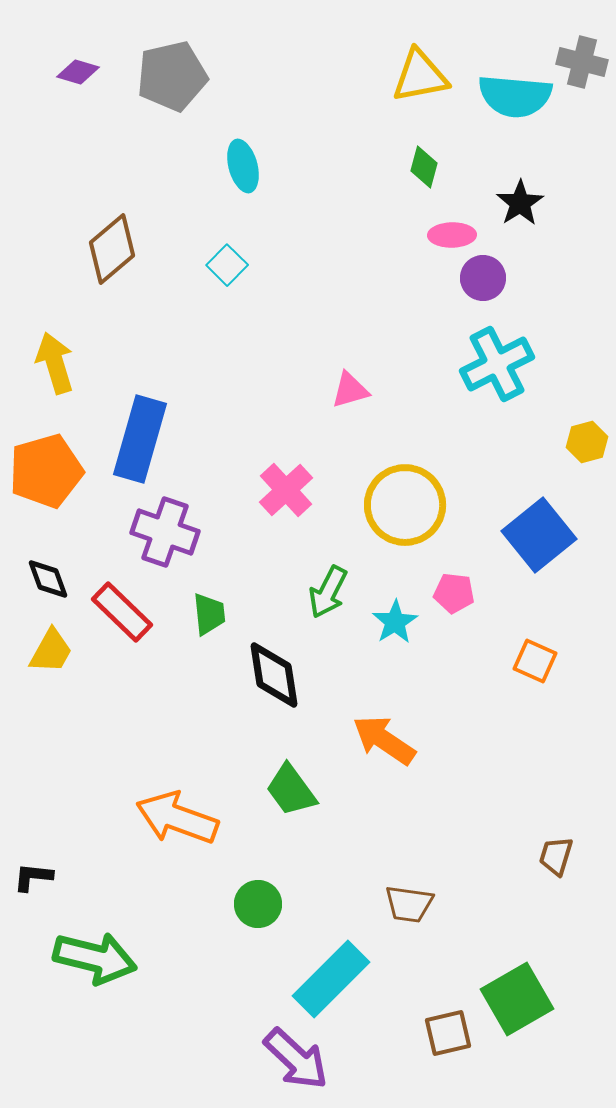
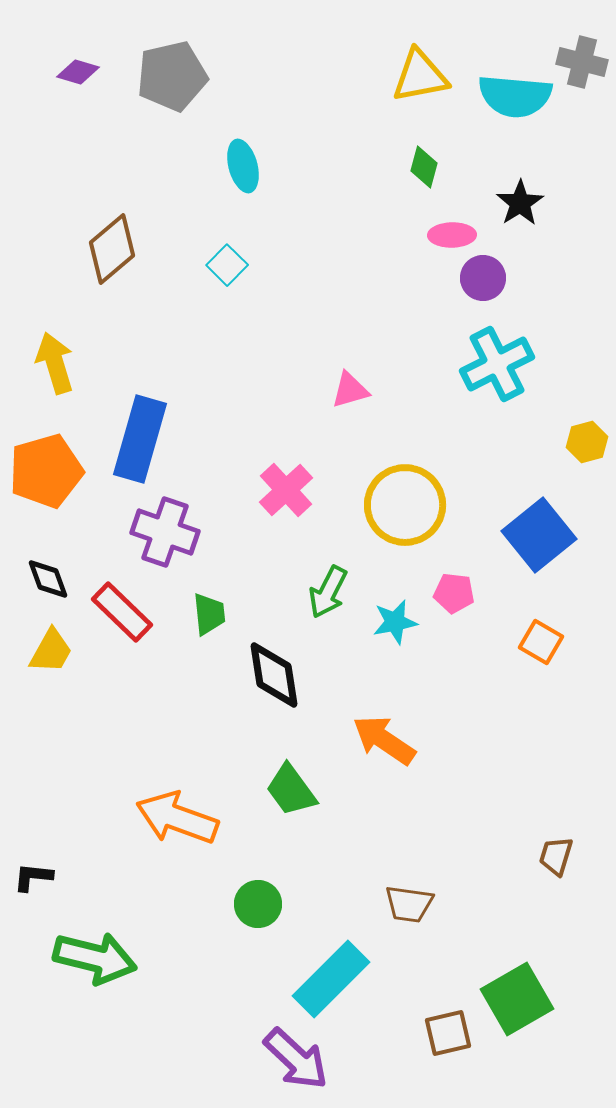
cyan star at (395, 622): rotated 21 degrees clockwise
orange square at (535, 661): moved 6 px right, 19 px up; rotated 6 degrees clockwise
